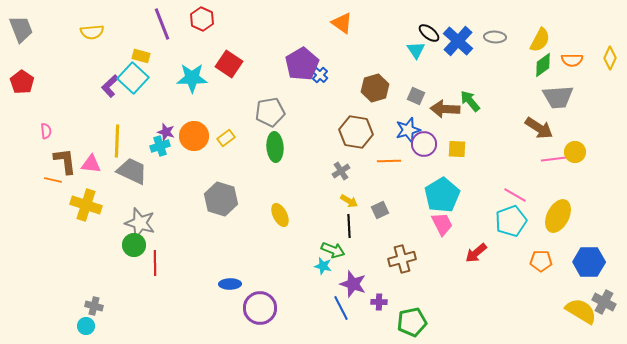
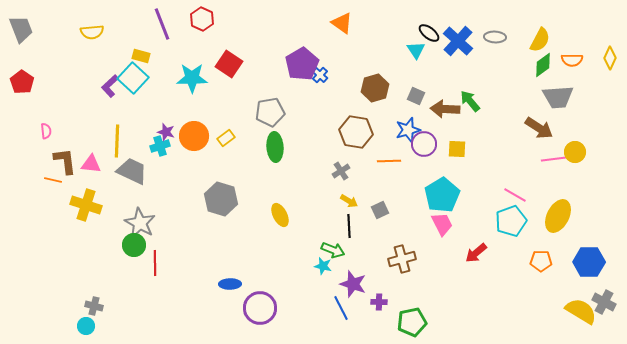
gray star at (140, 223): rotated 12 degrees clockwise
